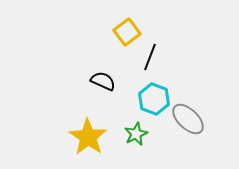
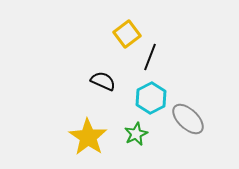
yellow square: moved 2 px down
cyan hexagon: moved 3 px left, 1 px up; rotated 12 degrees clockwise
